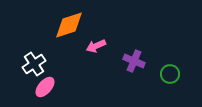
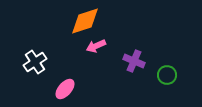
orange diamond: moved 16 px right, 4 px up
white cross: moved 1 px right, 2 px up
green circle: moved 3 px left, 1 px down
pink ellipse: moved 20 px right, 2 px down
